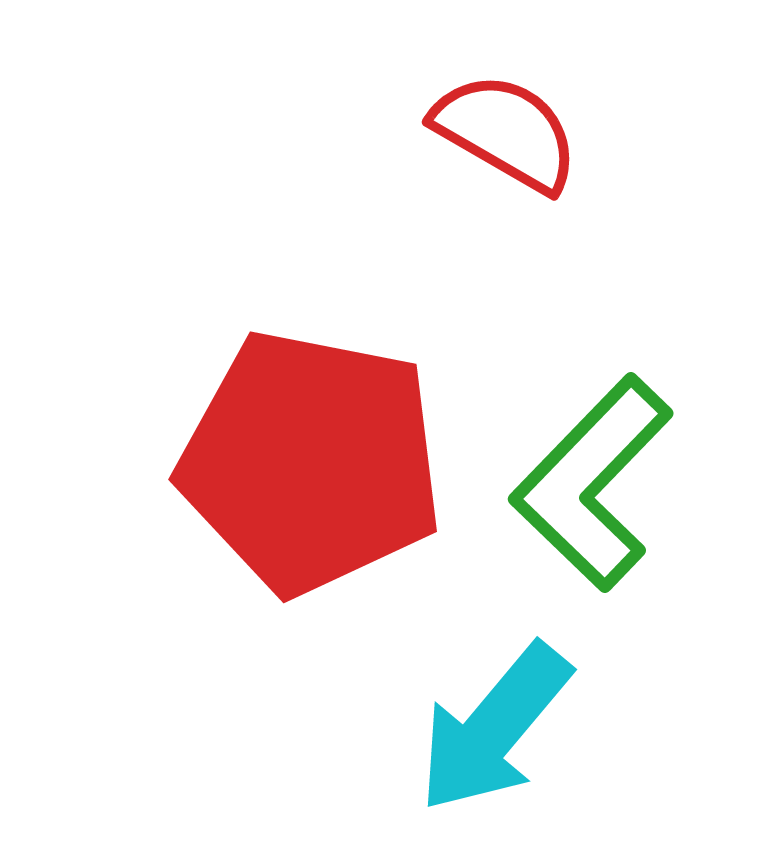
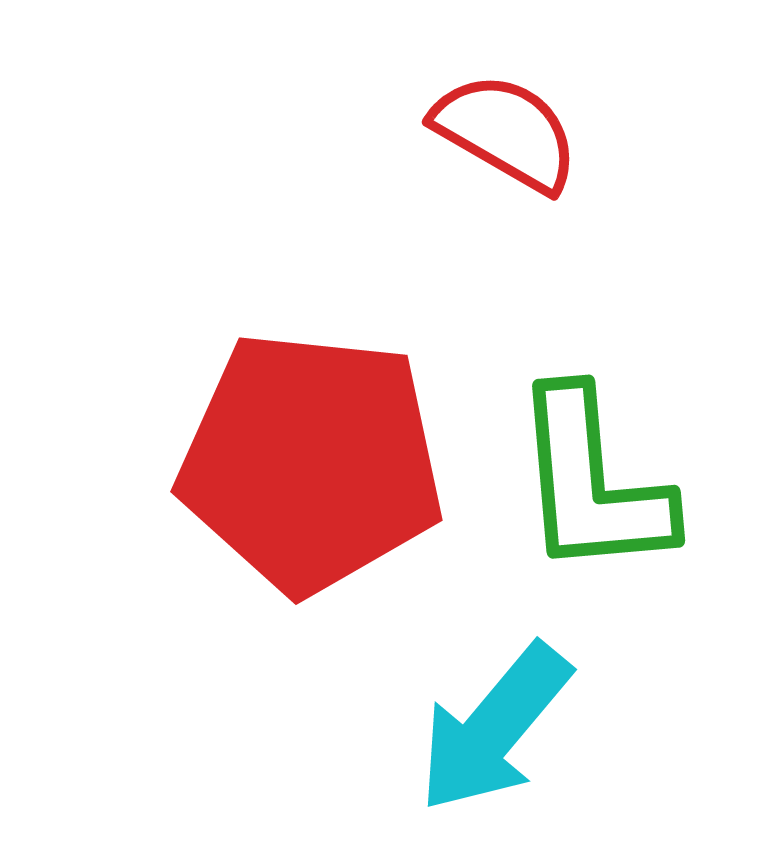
red pentagon: rotated 5 degrees counterclockwise
green L-shape: rotated 49 degrees counterclockwise
